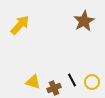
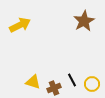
yellow arrow: rotated 20 degrees clockwise
yellow circle: moved 2 px down
